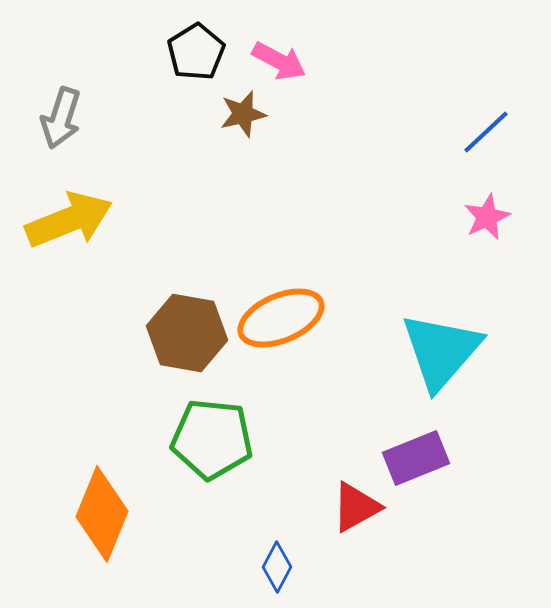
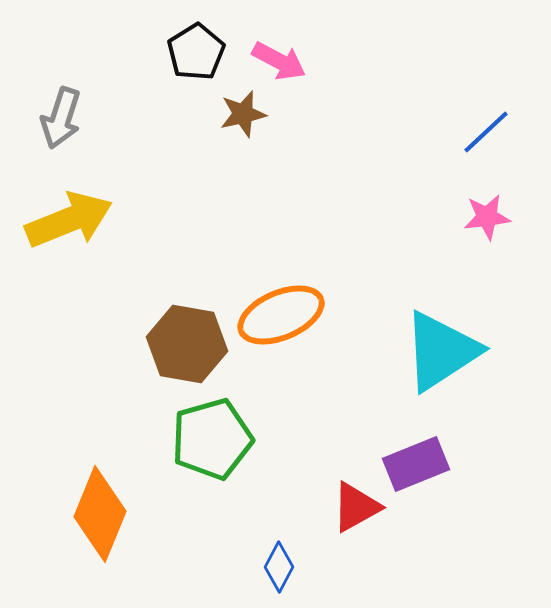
pink star: rotated 18 degrees clockwise
orange ellipse: moved 3 px up
brown hexagon: moved 11 px down
cyan triangle: rotated 16 degrees clockwise
green pentagon: rotated 22 degrees counterclockwise
purple rectangle: moved 6 px down
orange diamond: moved 2 px left
blue diamond: moved 2 px right
